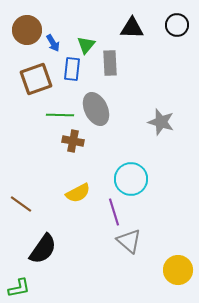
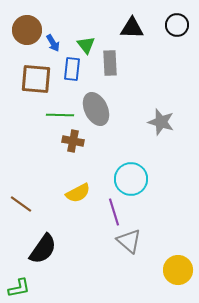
green triangle: rotated 18 degrees counterclockwise
brown square: rotated 24 degrees clockwise
